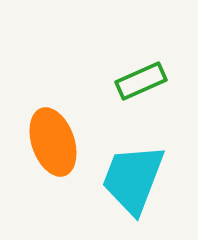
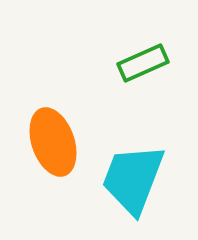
green rectangle: moved 2 px right, 18 px up
